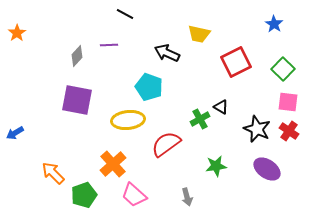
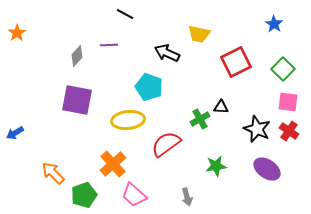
black triangle: rotated 28 degrees counterclockwise
